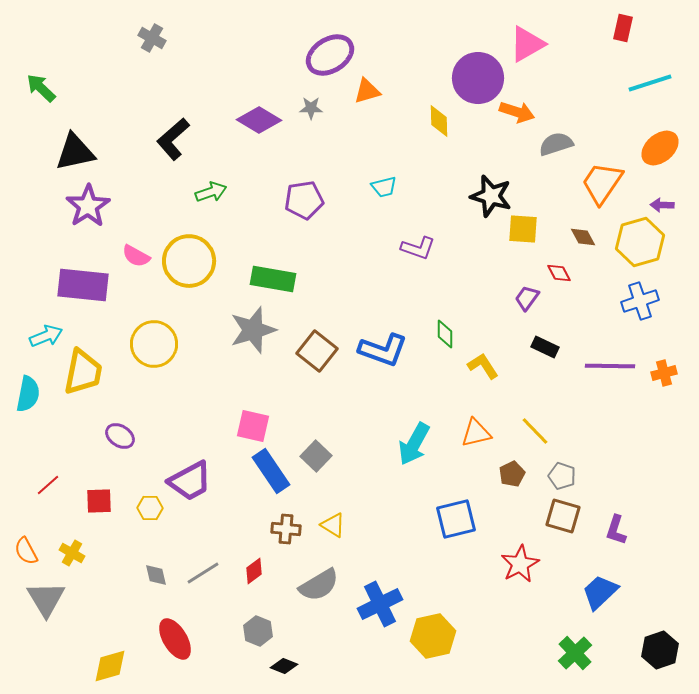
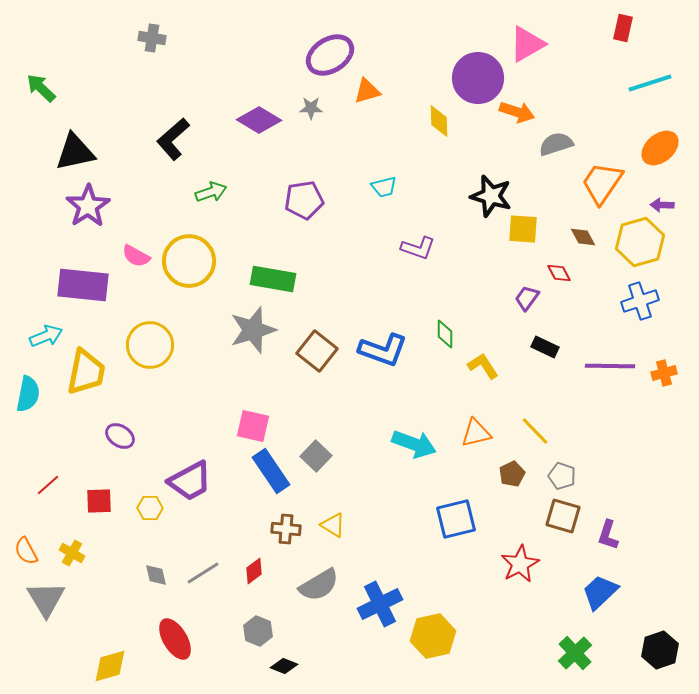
gray cross at (152, 38): rotated 20 degrees counterclockwise
yellow circle at (154, 344): moved 4 px left, 1 px down
yellow trapezoid at (83, 372): moved 3 px right
cyan arrow at (414, 444): rotated 99 degrees counterclockwise
purple L-shape at (616, 530): moved 8 px left, 5 px down
